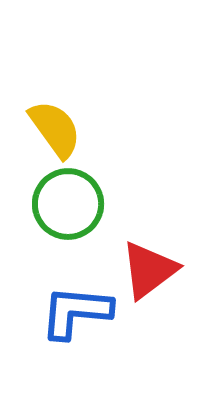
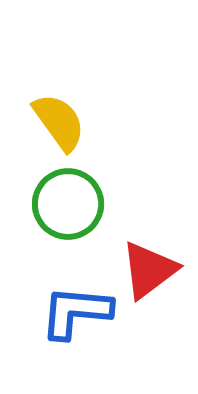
yellow semicircle: moved 4 px right, 7 px up
